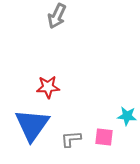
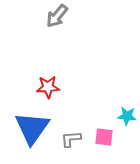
gray arrow: rotated 15 degrees clockwise
blue triangle: moved 3 px down
